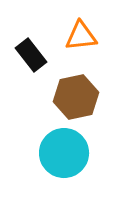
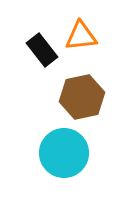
black rectangle: moved 11 px right, 5 px up
brown hexagon: moved 6 px right
